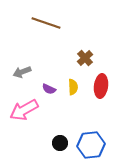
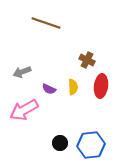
brown cross: moved 2 px right, 2 px down; rotated 21 degrees counterclockwise
